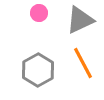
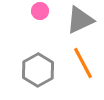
pink circle: moved 1 px right, 2 px up
